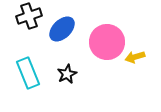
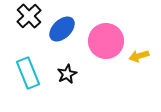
black cross: rotated 25 degrees counterclockwise
pink circle: moved 1 px left, 1 px up
yellow arrow: moved 4 px right, 1 px up
